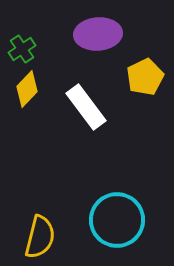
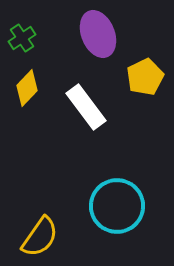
purple ellipse: rotated 72 degrees clockwise
green cross: moved 11 px up
yellow diamond: moved 1 px up
cyan circle: moved 14 px up
yellow semicircle: rotated 21 degrees clockwise
